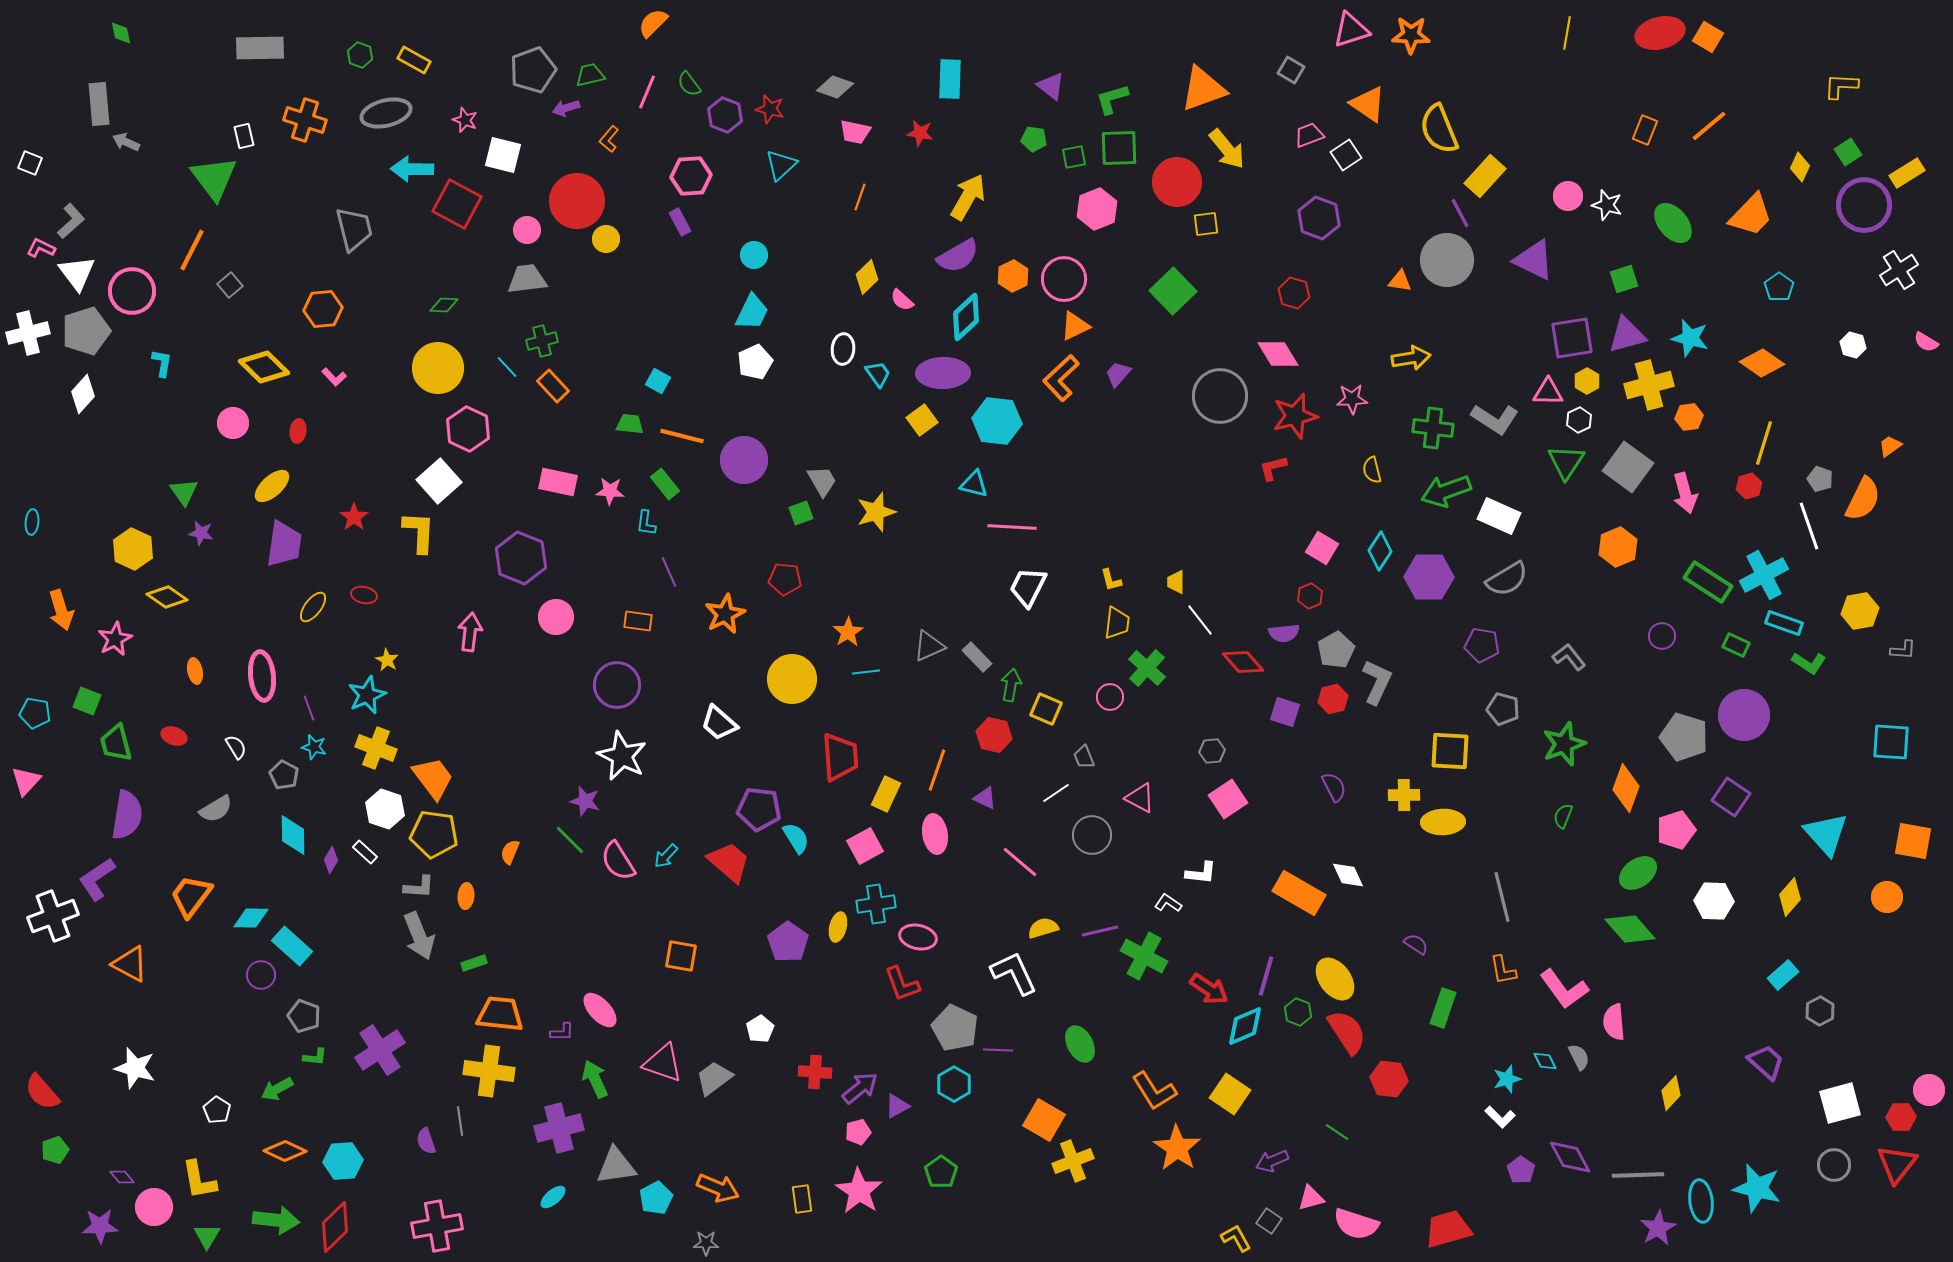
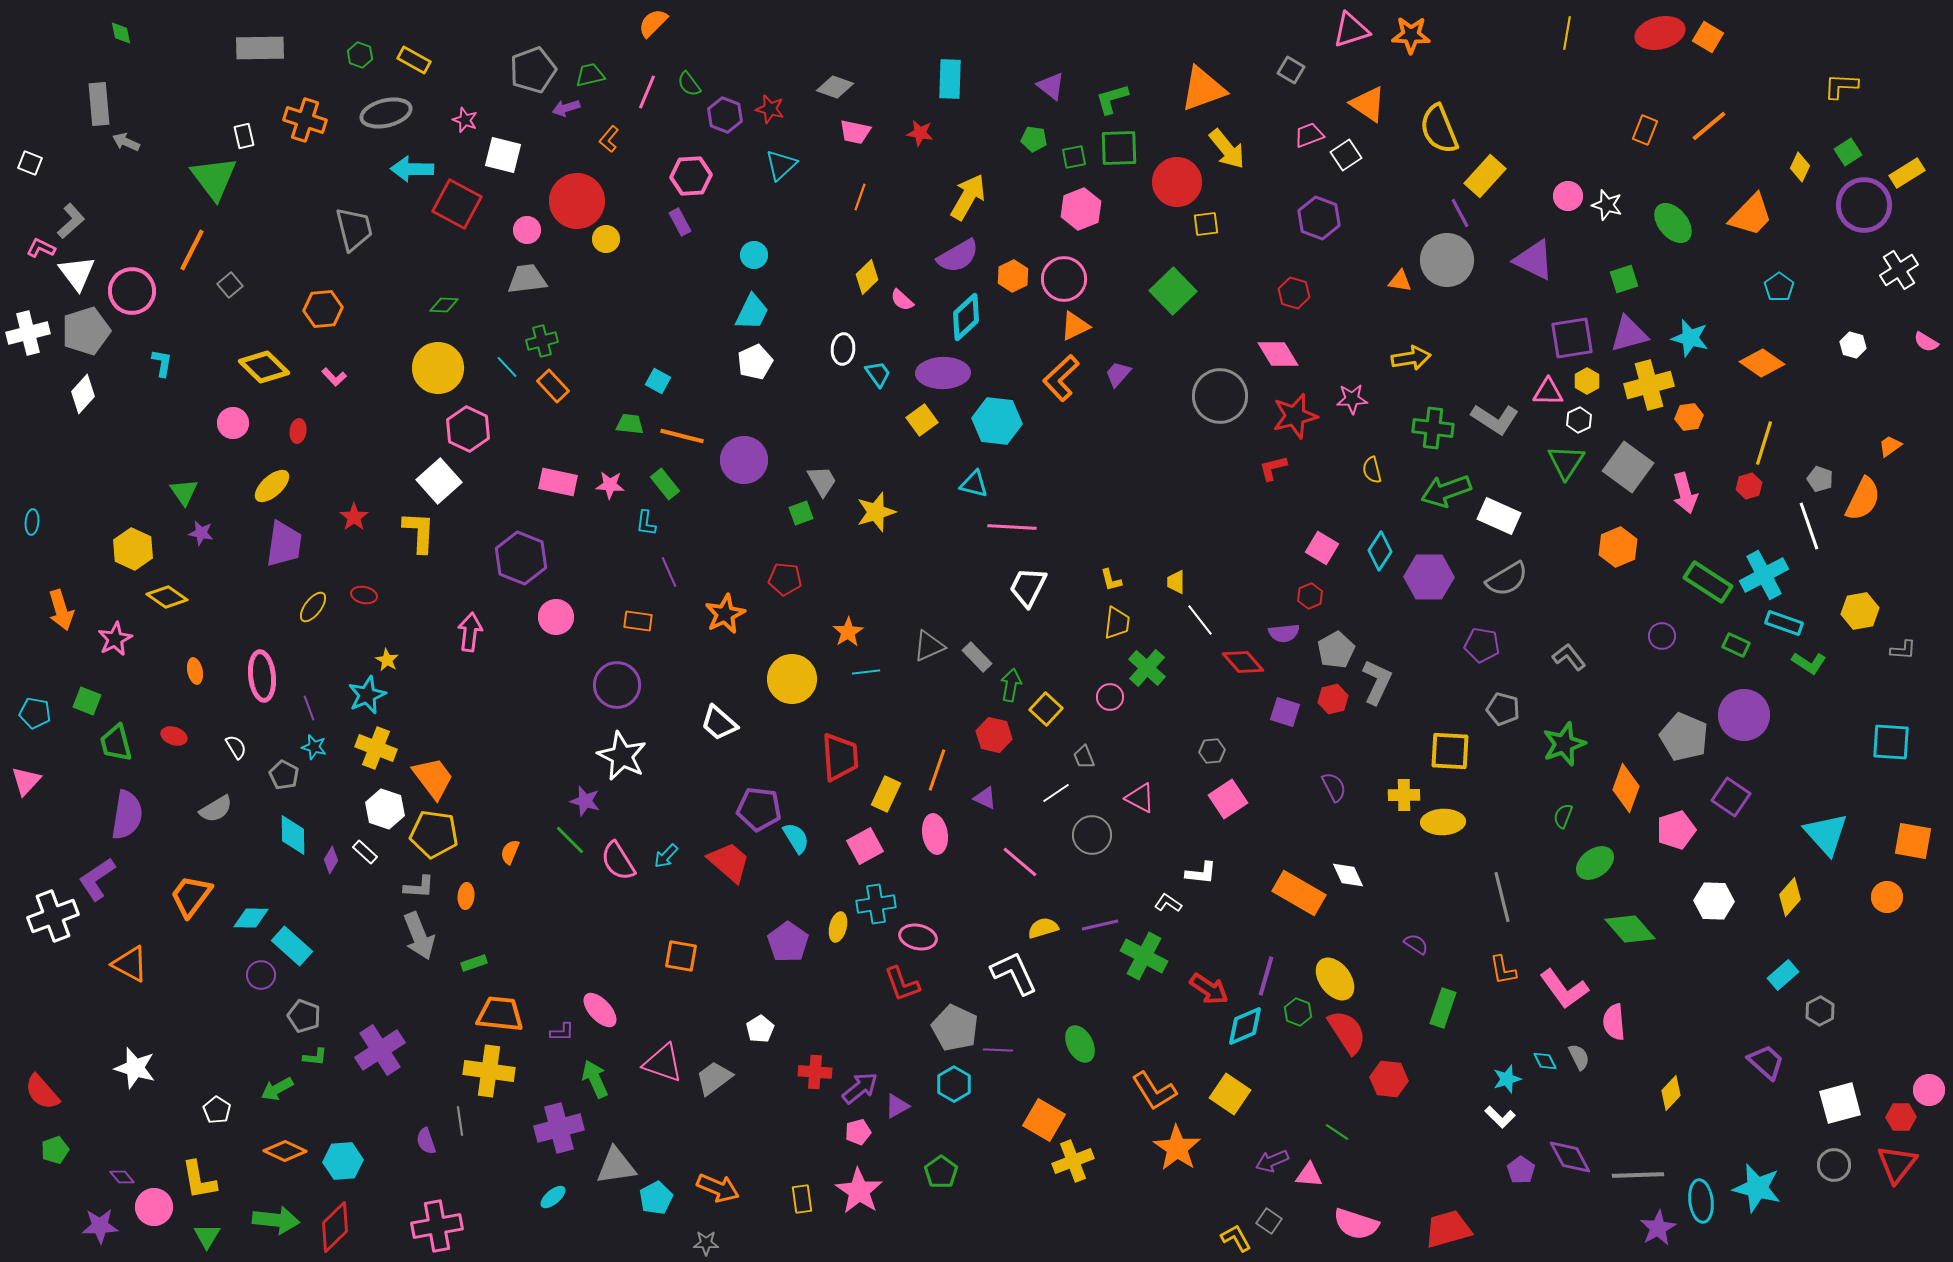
pink hexagon at (1097, 209): moved 16 px left
purple triangle at (1627, 335): moved 2 px right, 1 px up
pink star at (610, 491): moved 6 px up
yellow square at (1046, 709): rotated 20 degrees clockwise
gray pentagon at (1684, 737): rotated 6 degrees clockwise
green ellipse at (1638, 873): moved 43 px left, 10 px up
purple line at (1100, 931): moved 6 px up
pink triangle at (1311, 1198): moved 2 px left, 23 px up; rotated 20 degrees clockwise
